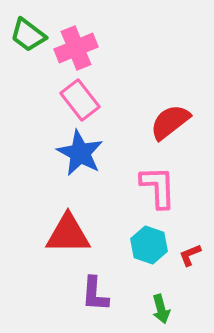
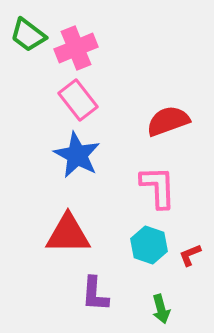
pink rectangle: moved 2 px left
red semicircle: moved 2 px left, 1 px up; rotated 18 degrees clockwise
blue star: moved 3 px left, 2 px down
